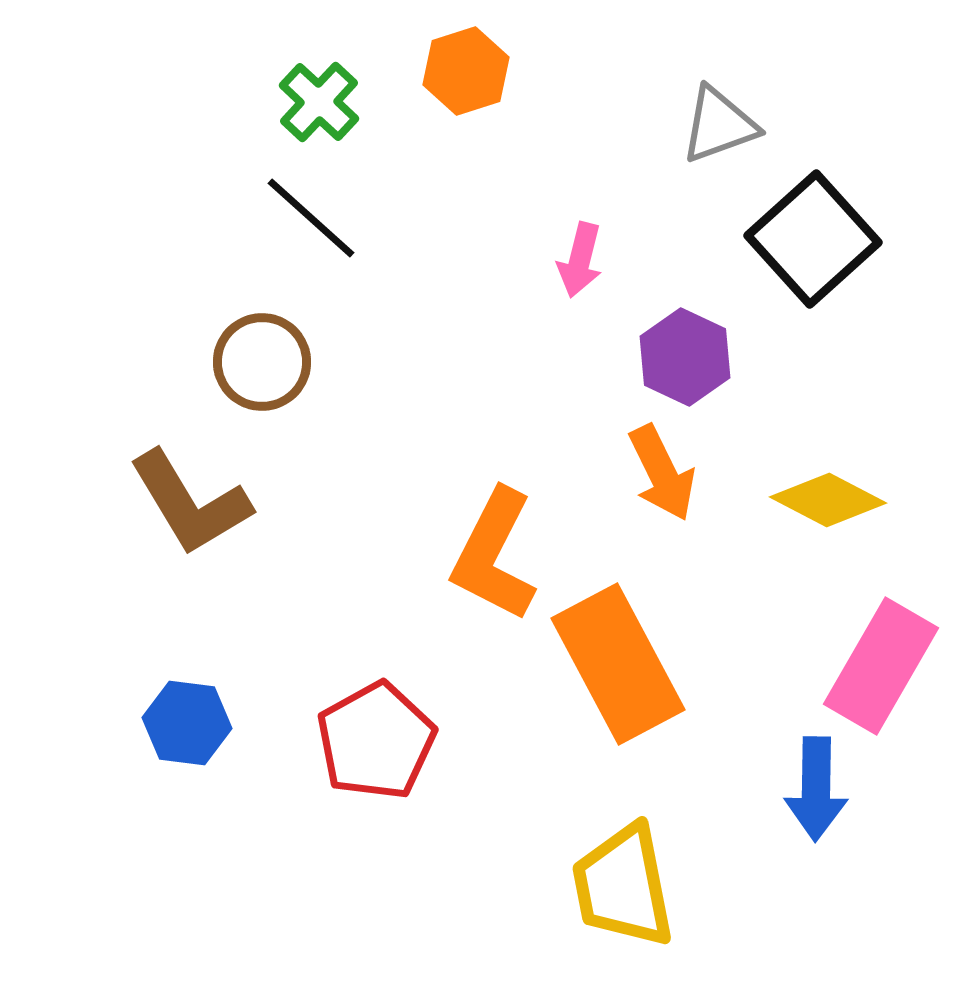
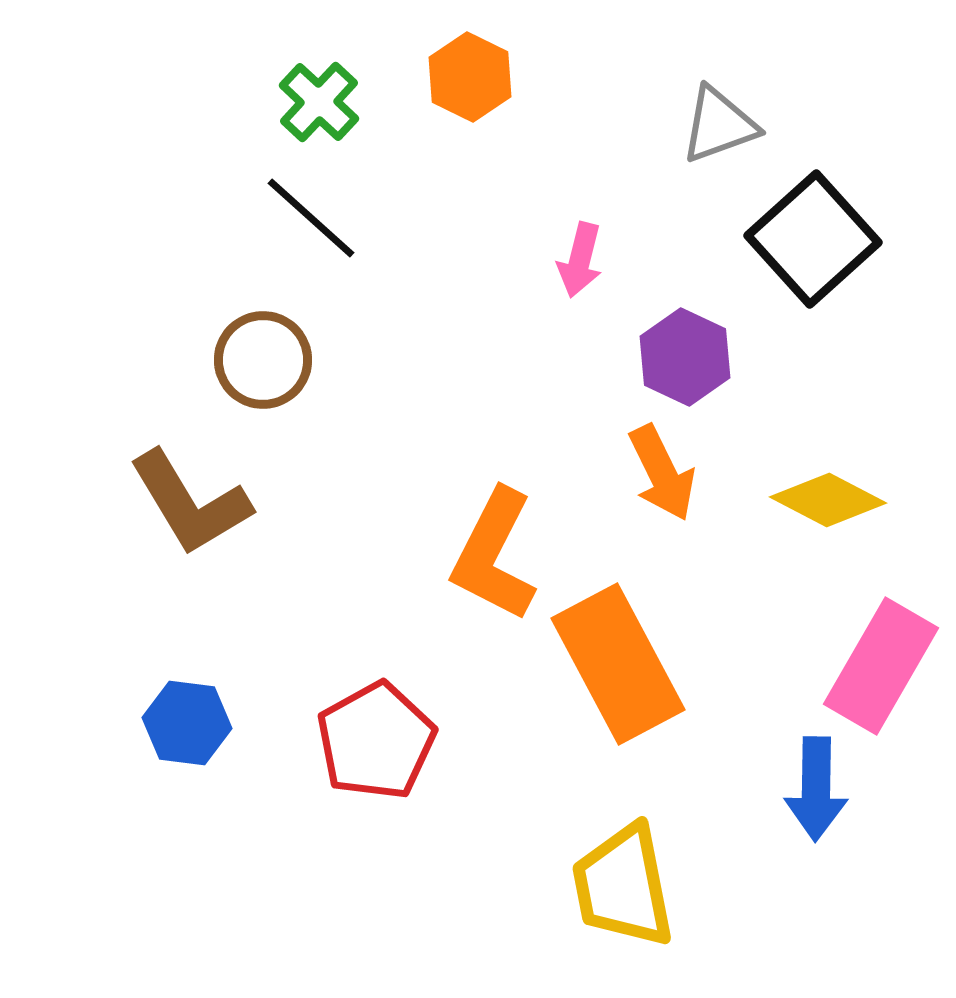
orange hexagon: moved 4 px right, 6 px down; rotated 16 degrees counterclockwise
brown circle: moved 1 px right, 2 px up
